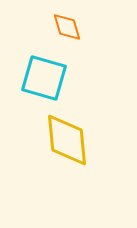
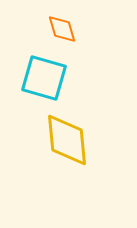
orange diamond: moved 5 px left, 2 px down
